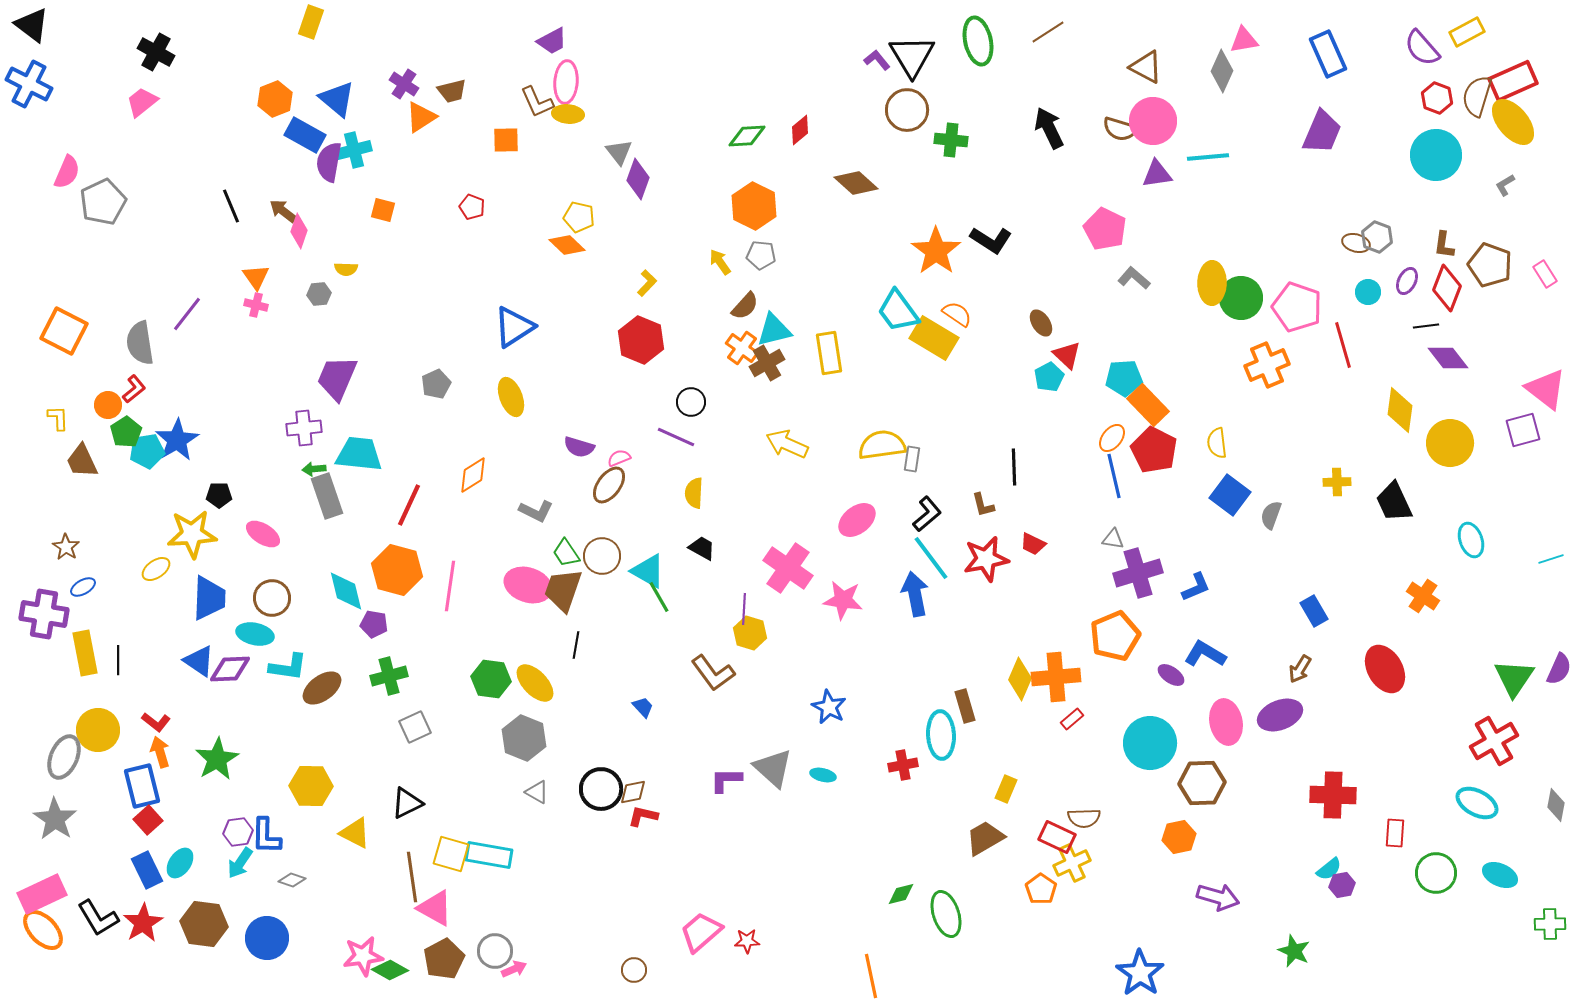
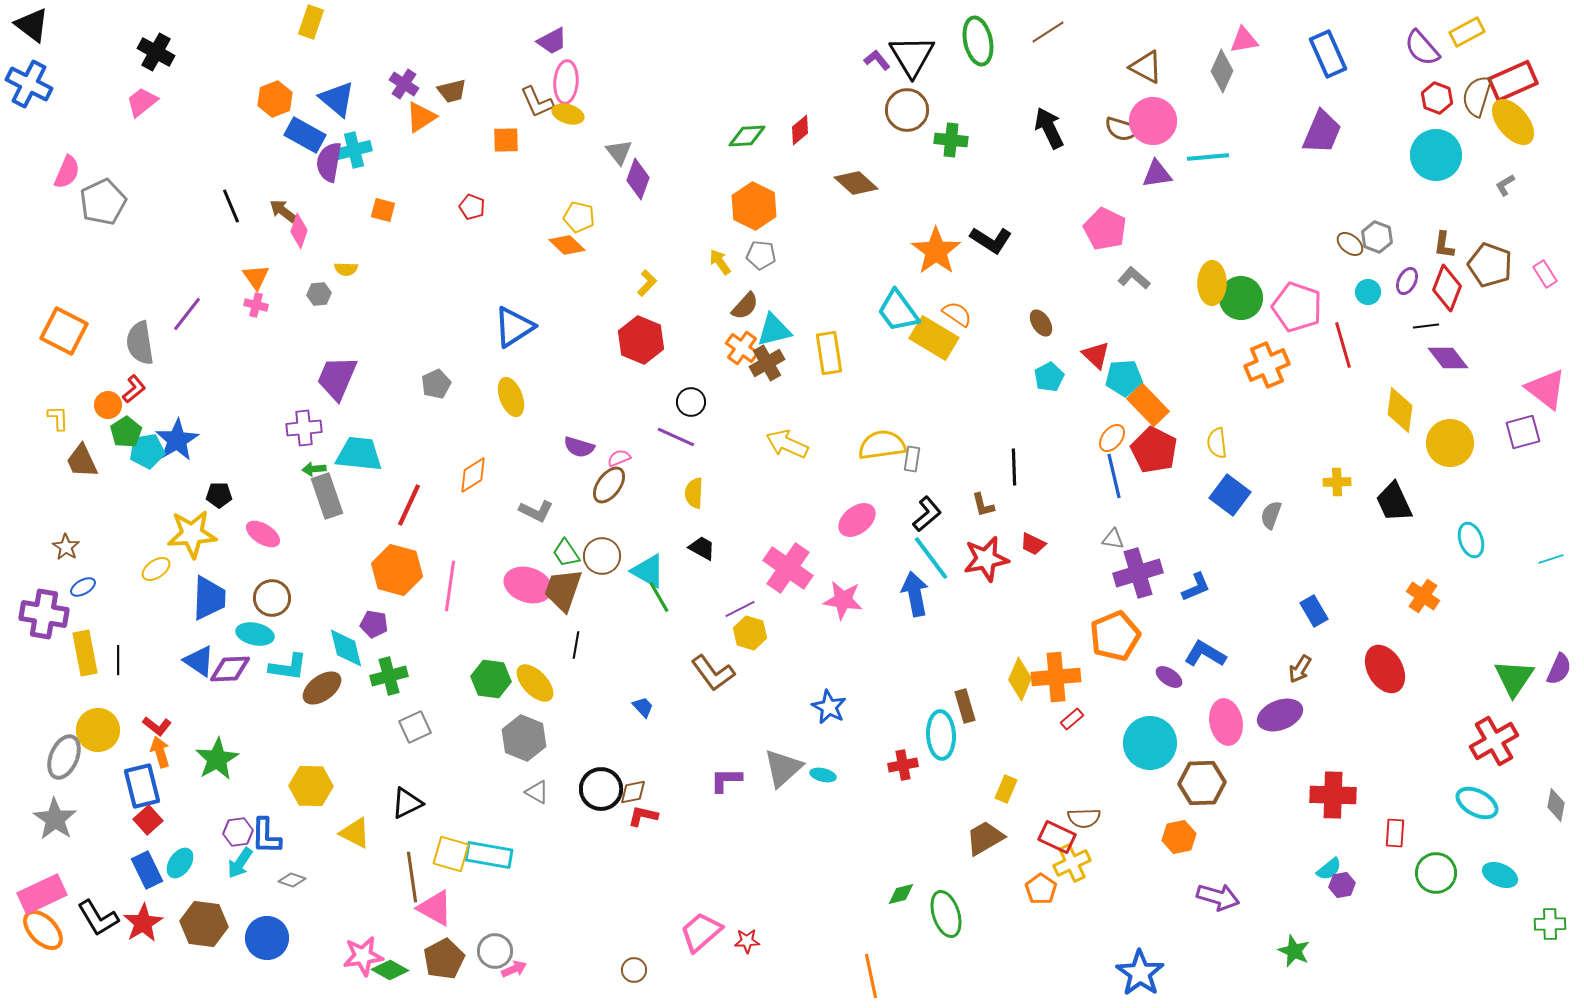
yellow ellipse at (568, 114): rotated 12 degrees clockwise
brown semicircle at (1120, 129): moved 2 px right
brown ellipse at (1356, 243): moved 6 px left, 1 px down; rotated 24 degrees clockwise
red triangle at (1067, 355): moved 29 px right
purple square at (1523, 430): moved 2 px down
cyan diamond at (346, 591): moved 57 px down
purple line at (744, 609): moved 4 px left; rotated 60 degrees clockwise
purple ellipse at (1171, 675): moved 2 px left, 2 px down
red L-shape at (156, 722): moved 1 px right, 4 px down
gray triangle at (773, 768): moved 10 px right; rotated 36 degrees clockwise
